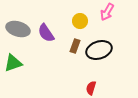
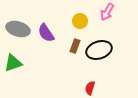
red semicircle: moved 1 px left
